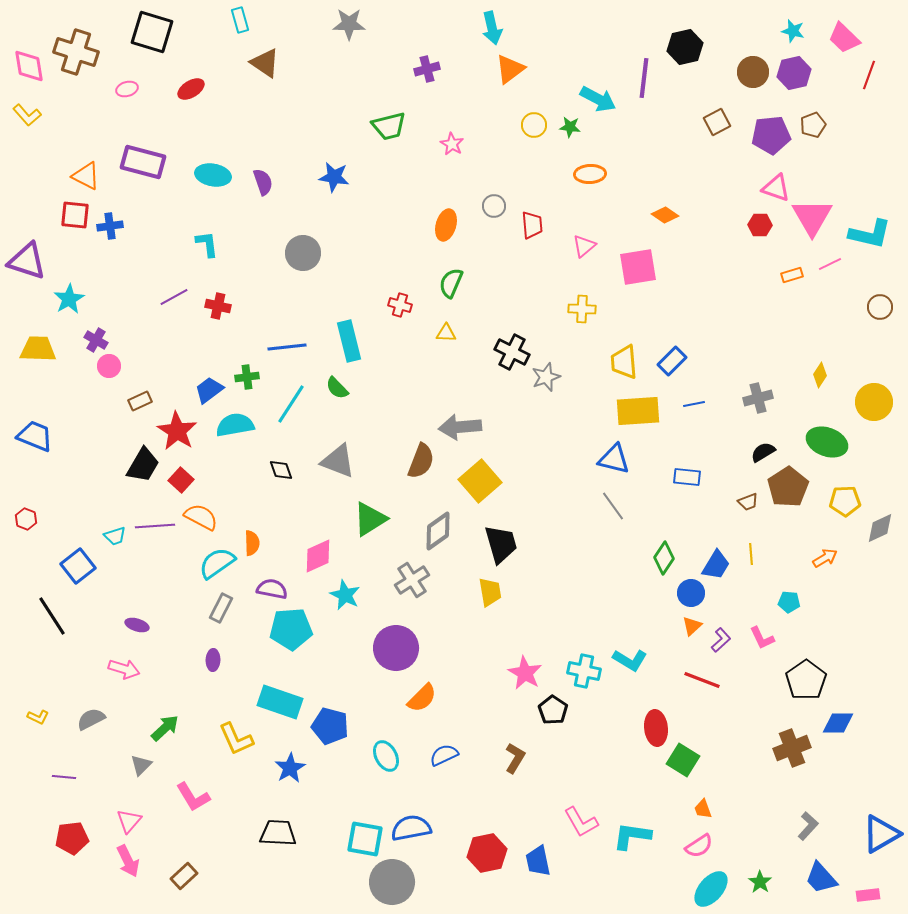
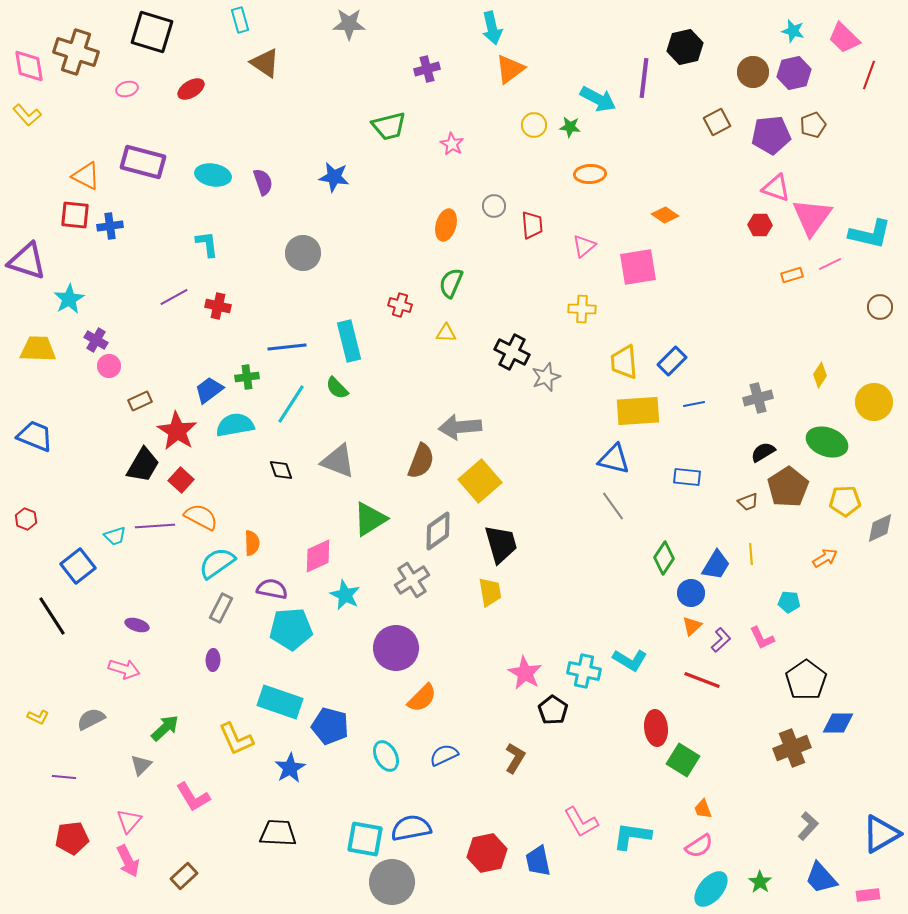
pink triangle at (812, 217): rotated 6 degrees clockwise
